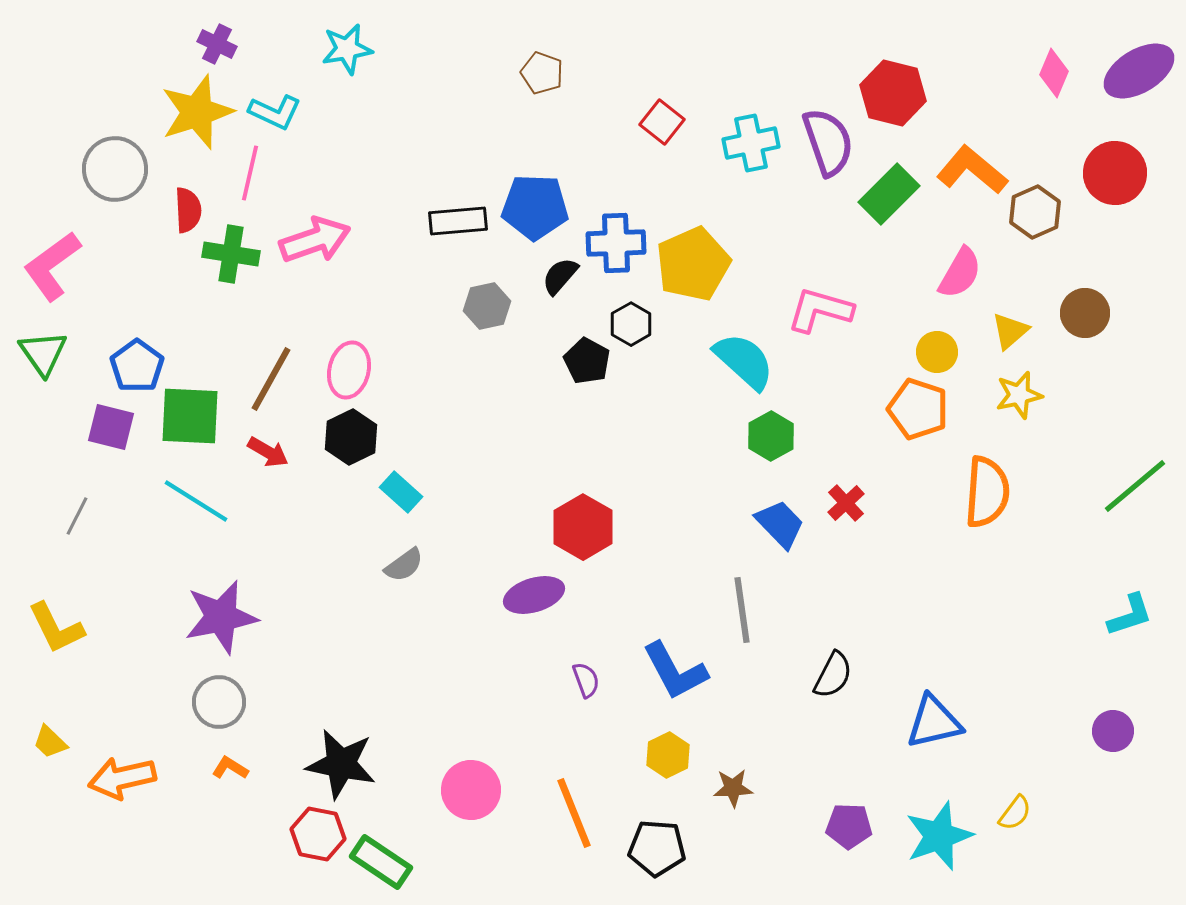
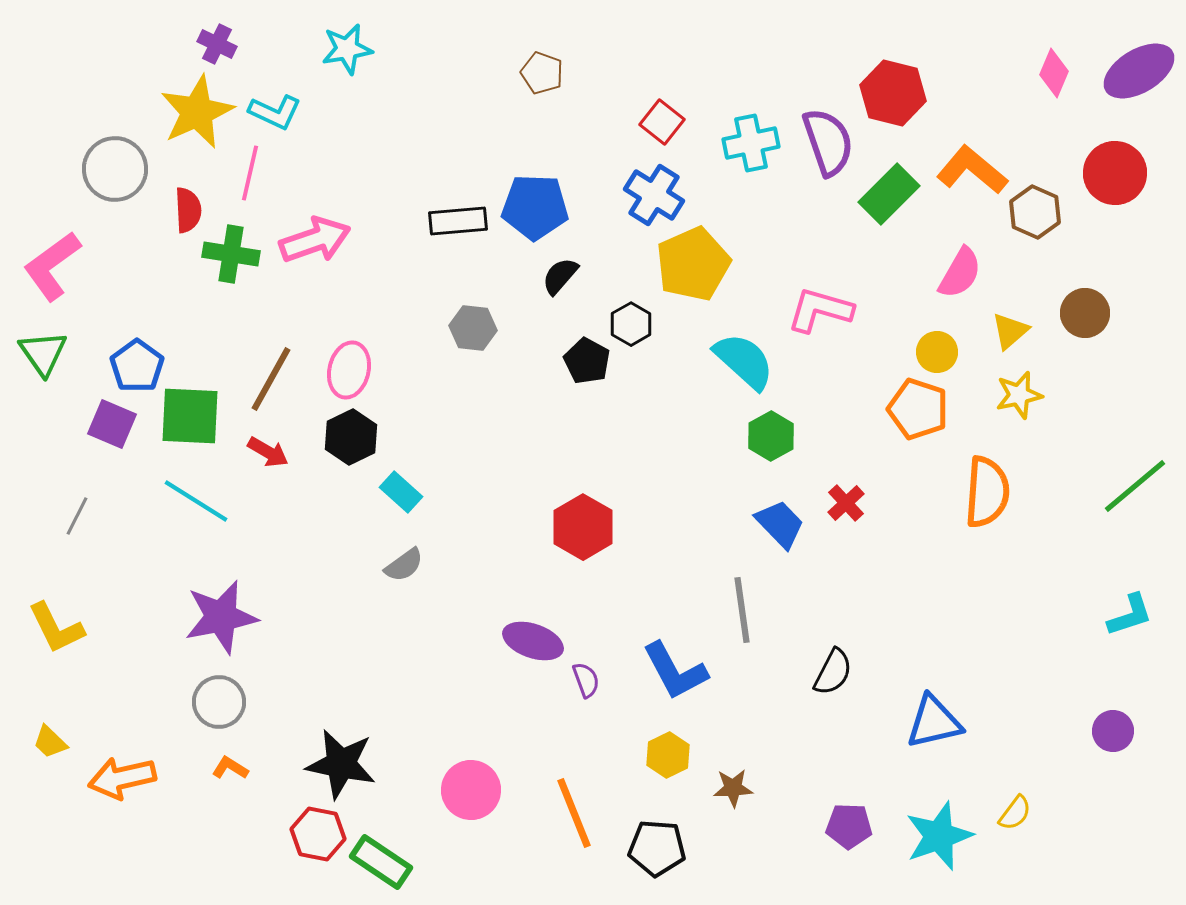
yellow star at (197, 112): rotated 6 degrees counterclockwise
brown hexagon at (1035, 212): rotated 12 degrees counterclockwise
blue cross at (616, 243): moved 38 px right, 48 px up; rotated 34 degrees clockwise
gray hexagon at (487, 306): moved 14 px left, 22 px down; rotated 18 degrees clockwise
purple square at (111, 427): moved 1 px right, 3 px up; rotated 9 degrees clockwise
purple ellipse at (534, 595): moved 1 px left, 46 px down; rotated 36 degrees clockwise
black semicircle at (833, 675): moved 3 px up
